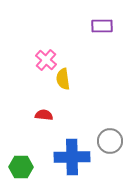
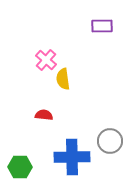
green hexagon: moved 1 px left
